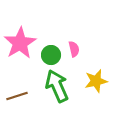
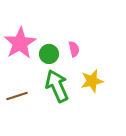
green circle: moved 2 px left, 1 px up
yellow star: moved 4 px left
